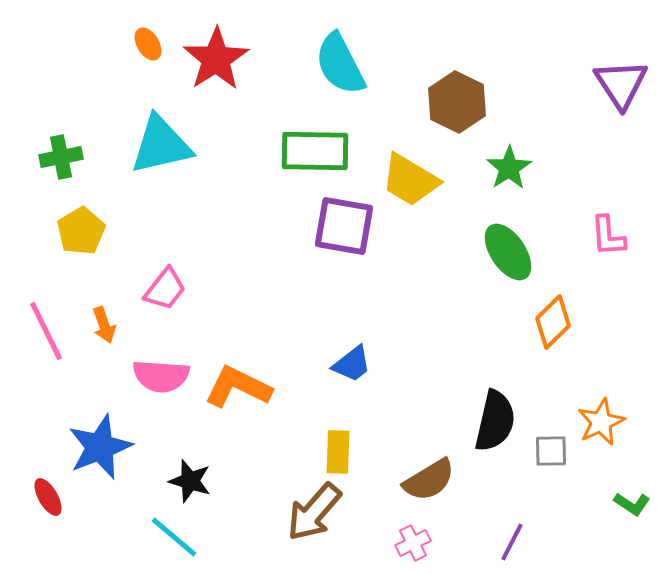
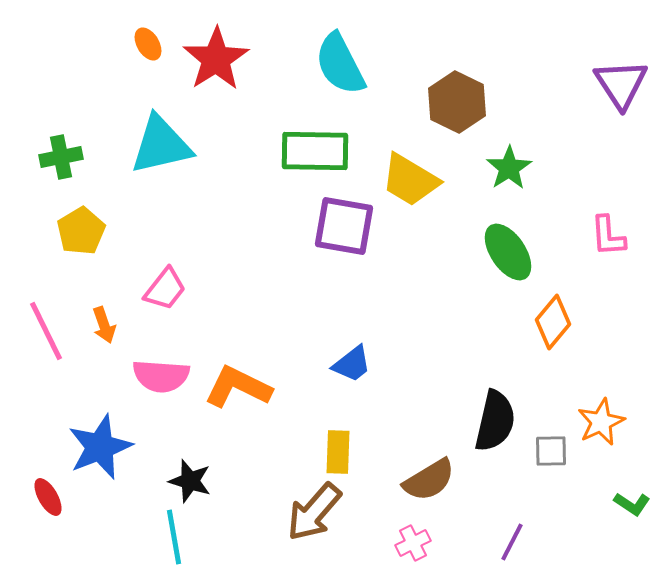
orange diamond: rotated 6 degrees counterclockwise
cyan line: rotated 40 degrees clockwise
